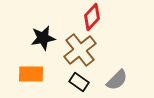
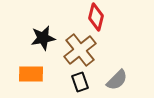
red diamond: moved 4 px right; rotated 28 degrees counterclockwise
black rectangle: moved 1 px right; rotated 36 degrees clockwise
